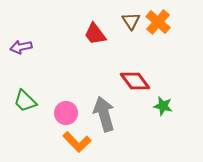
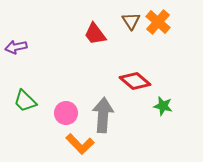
purple arrow: moved 5 px left
red diamond: rotated 12 degrees counterclockwise
gray arrow: moved 1 px left, 1 px down; rotated 20 degrees clockwise
orange L-shape: moved 3 px right, 2 px down
